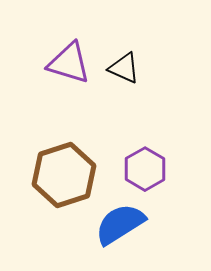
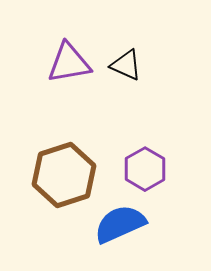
purple triangle: rotated 27 degrees counterclockwise
black triangle: moved 2 px right, 3 px up
blue semicircle: rotated 8 degrees clockwise
